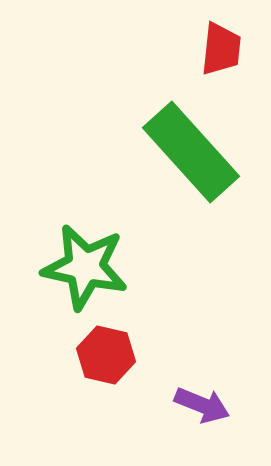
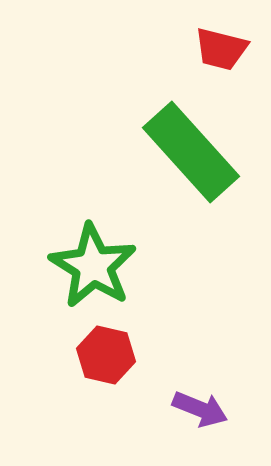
red trapezoid: rotated 98 degrees clockwise
green star: moved 8 px right, 1 px up; rotated 20 degrees clockwise
purple arrow: moved 2 px left, 4 px down
